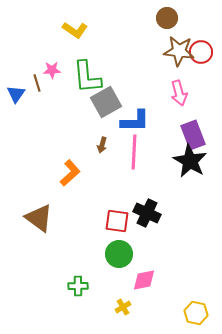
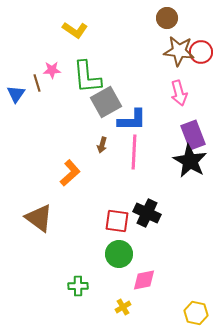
blue L-shape: moved 3 px left, 1 px up
